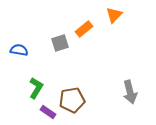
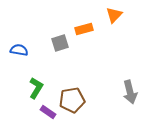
orange rectangle: rotated 24 degrees clockwise
